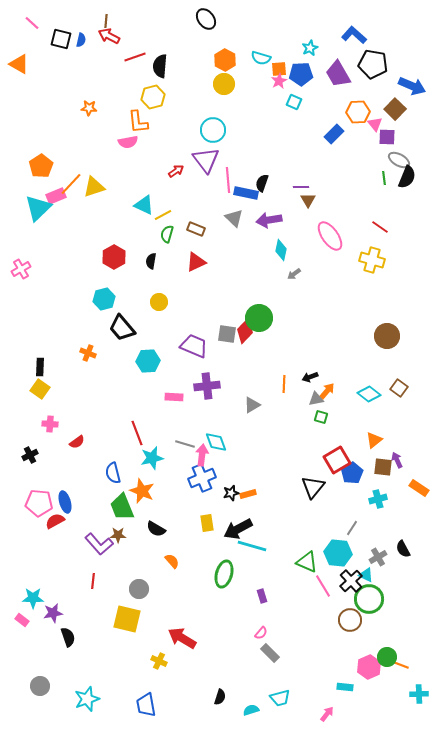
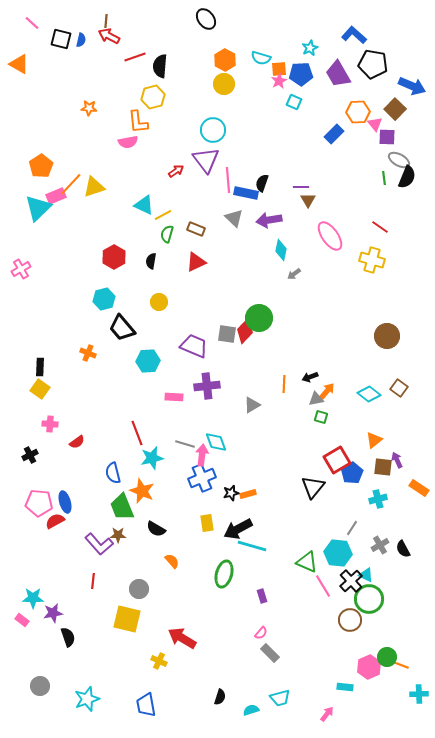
gray cross at (378, 557): moved 2 px right, 12 px up
